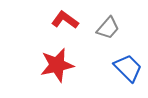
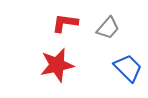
red L-shape: moved 3 px down; rotated 28 degrees counterclockwise
